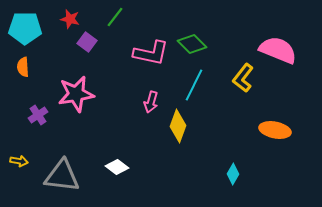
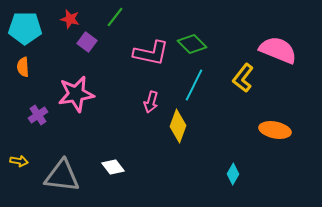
white diamond: moved 4 px left; rotated 15 degrees clockwise
